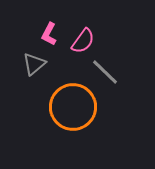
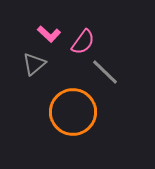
pink L-shape: rotated 75 degrees counterclockwise
pink semicircle: moved 1 px down
orange circle: moved 5 px down
